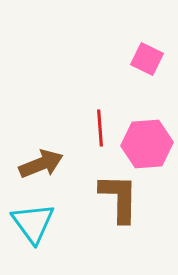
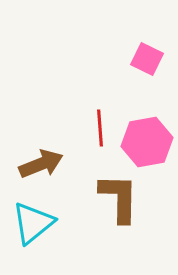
pink hexagon: moved 2 px up; rotated 6 degrees counterclockwise
cyan triangle: rotated 27 degrees clockwise
